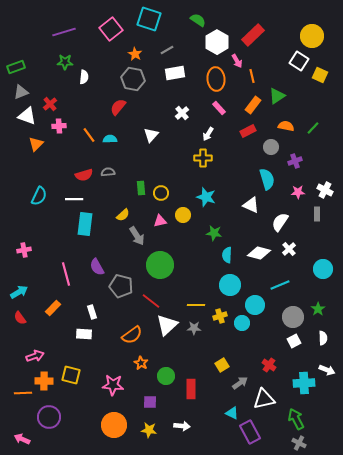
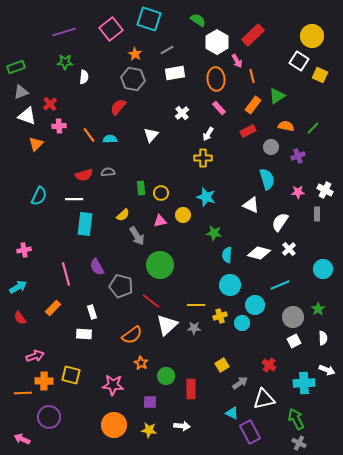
purple cross at (295, 161): moved 3 px right, 5 px up
cyan arrow at (19, 292): moved 1 px left, 5 px up
